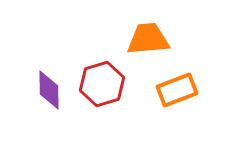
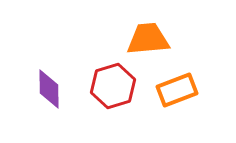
red hexagon: moved 11 px right, 2 px down
purple diamond: moved 1 px up
